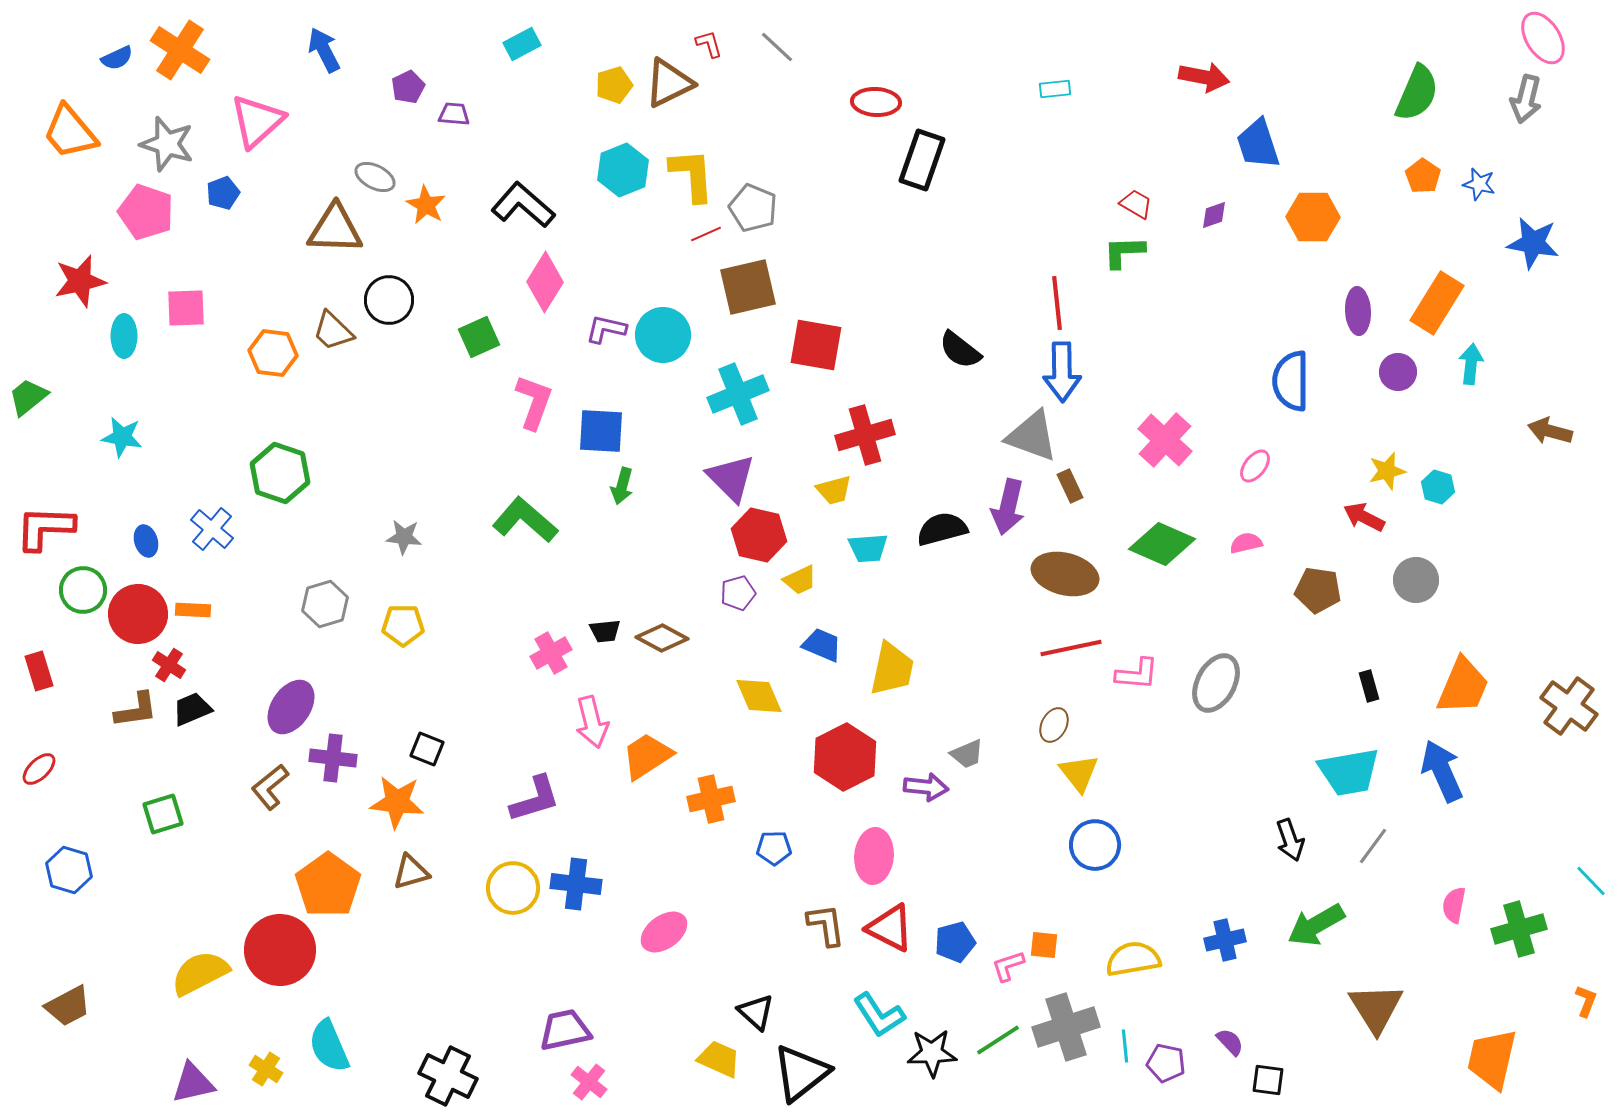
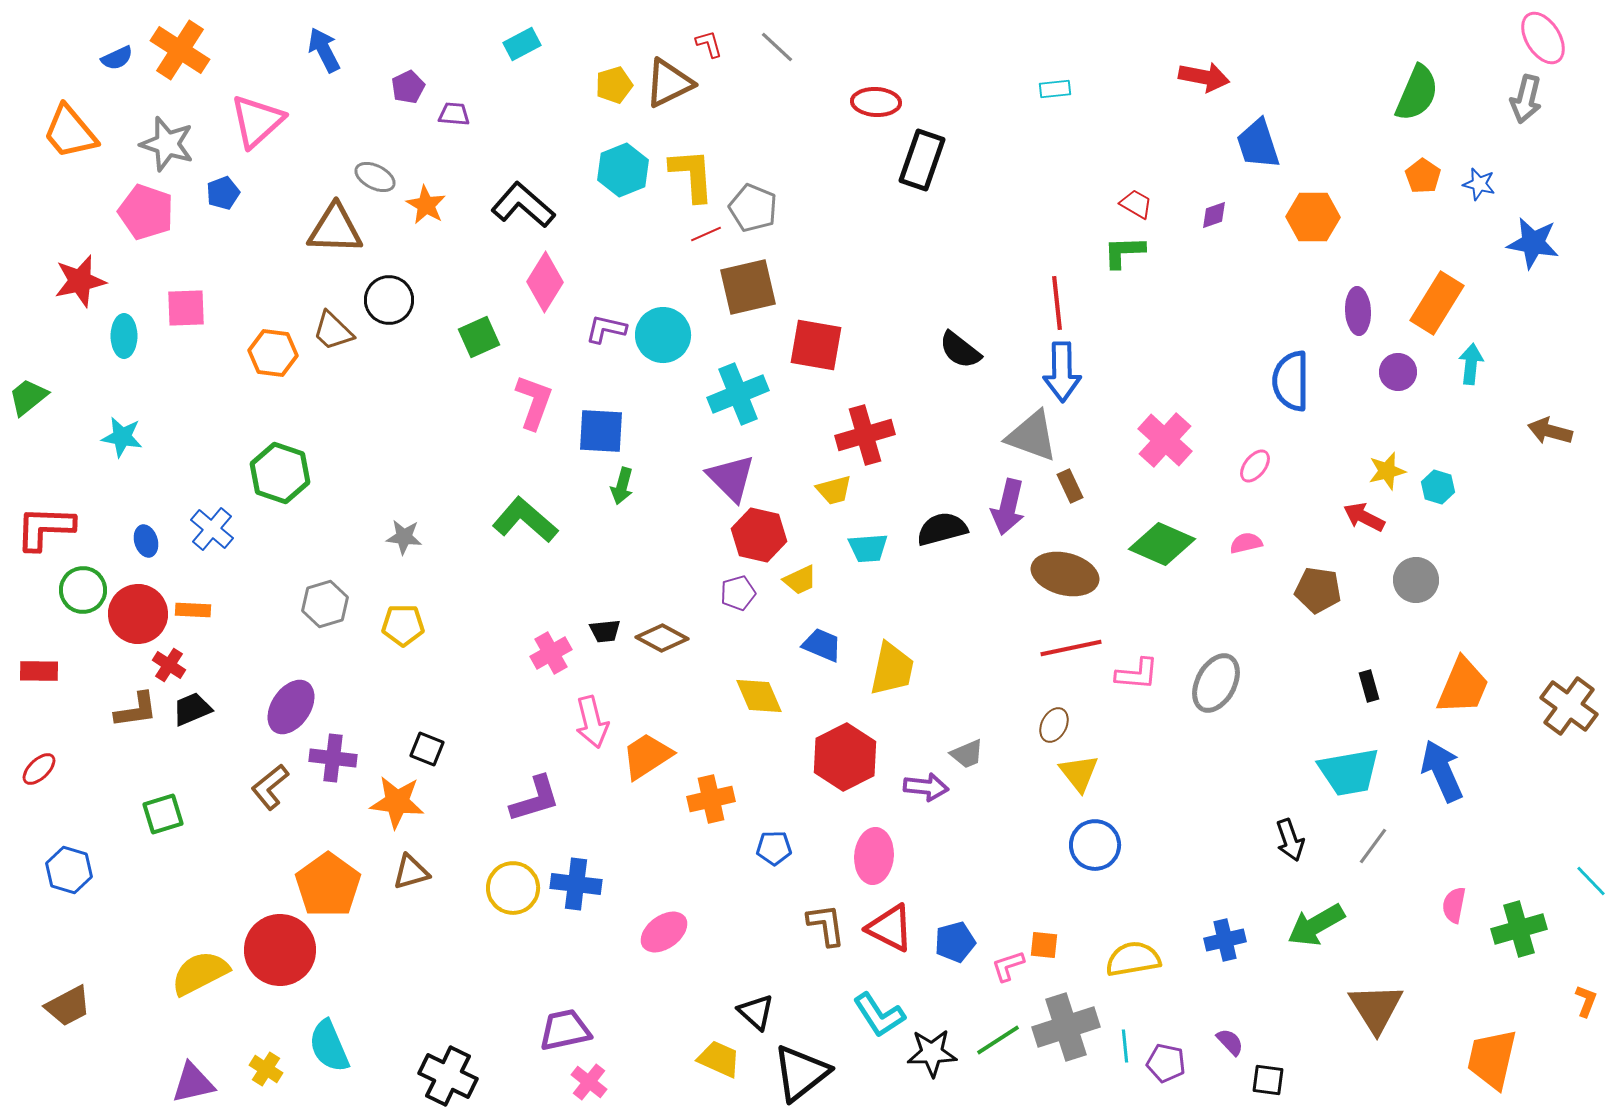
red rectangle at (39, 671): rotated 72 degrees counterclockwise
